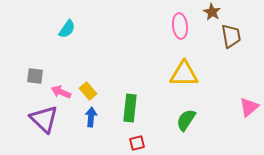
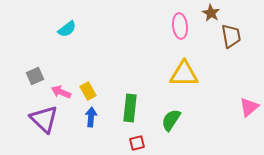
brown star: moved 1 px left, 1 px down
cyan semicircle: rotated 18 degrees clockwise
gray square: rotated 30 degrees counterclockwise
yellow rectangle: rotated 12 degrees clockwise
green semicircle: moved 15 px left
